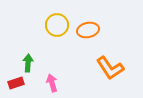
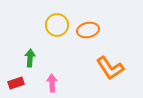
green arrow: moved 2 px right, 5 px up
pink arrow: rotated 12 degrees clockwise
